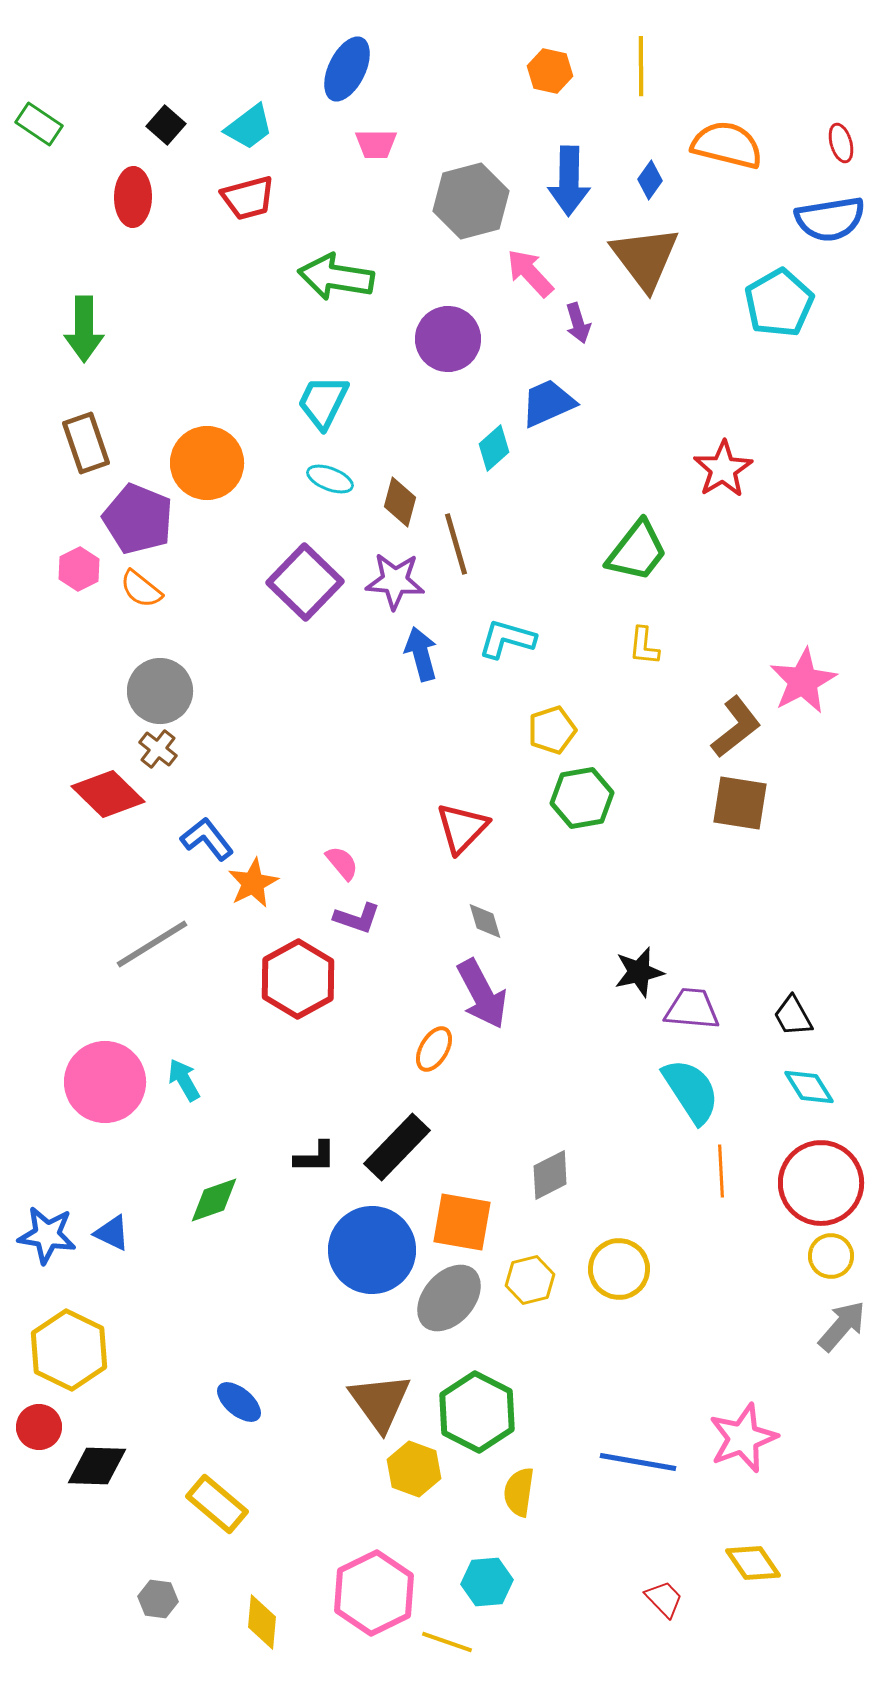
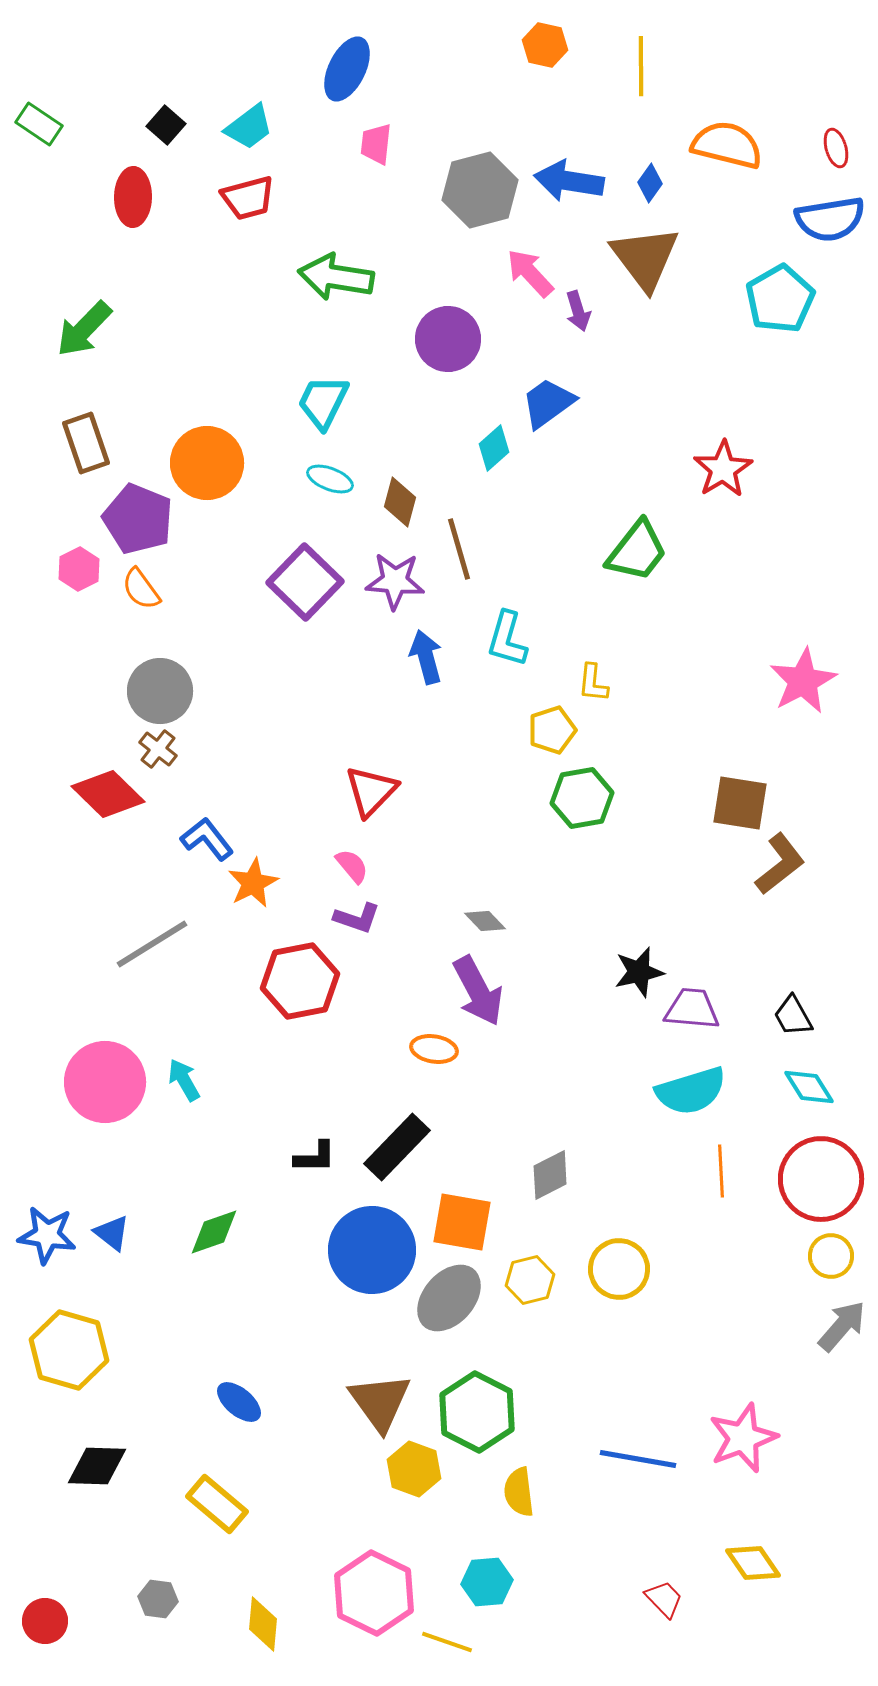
orange hexagon at (550, 71): moved 5 px left, 26 px up
red ellipse at (841, 143): moved 5 px left, 5 px down
pink trapezoid at (376, 144): rotated 96 degrees clockwise
blue diamond at (650, 180): moved 3 px down
blue arrow at (569, 181): rotated 98 degrees clockwise
gray hexagon at (471, 201): moved 9 px right, 11 px up
cyan pentagon at (779, 303): moved 1 px right, 4 px up
purple arrow at (578, 323): moved 12 px up
green arrow at (84, 329): rotated 44 degrees clockwise
blue trapezoid at (548, 403): rotated 12 degrees counterclockwise
brown line at (456, 544): moved 3 px right, 5 px down
orange semicircle at (141, 589): rotated 15 degrees clockwise
cyan L-shape at (507, 639): rotated 90 degrees counterclockwise
yellow L-shape at (644, 646): moved 51 px left, 37 px down
blue arrow at (421, 654): moved 5 px right, 3 px down
brown L-shape at (736, 727): moved 44 px right, 137 px down
red triangle at (462, 828): moved 91 px left, 37 px up
pink semicircle at (342, 863): moved 10 px right, 3 px down
gray diamond at (485, 921): rotated 27 degrees counterclockwise
red hexagon at (298, 979): moved 2 px right, 2 px down; rotated 18 degrees clockwise
purple arrow at (482, 994): moved 4 px left, 3 px up
orange ellipse at (434, 1049): rotated 69 degrees clockwise
cyan semicircle at (691, 1091): rotated 106 degrees clockwise
red circle at (821, 1183): moved 4 px up
green diamond at (214, 1200): moved 32 px down
blue triangle at (112, 1233): rotated 12 degrees clockwise
yellow hexagon at (69, 1350): rotated 10 degrees counterclockwise
red circle at (39, 1427): moved 6 px right, 194 px down
blue line at (638, 1462): moved 3 px up
yellow semicircle at (519, 1492): rotated 15 degrees counterclockwise
pink hexagon at (374, 1593): rotated 8 degrees counterclockwise
yellow diamond at (262, 1622): moved 1 px right, 2 px down
